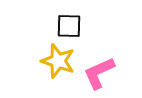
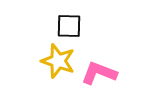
pink L-shape: rotated 45 degrees clockwise
